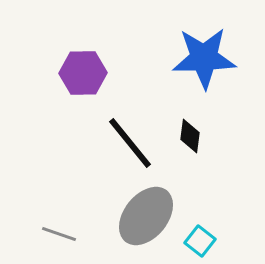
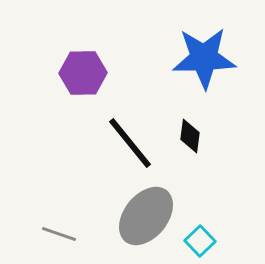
cyan square: rotated 8 degrees clockwise
